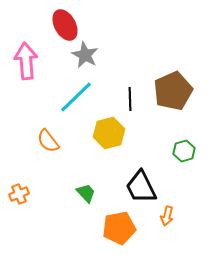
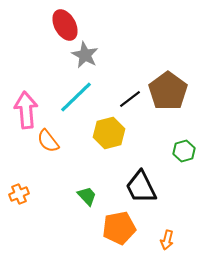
pink arrow: moved 49 px down
brown pentagon: moved 5 px left; rotated 12 degrees counterclockwise
black line: rotated 55 degrees clockwise
green trapezoid: moved 1 px right, 3 px down
orange arrow: moved 24 px down
